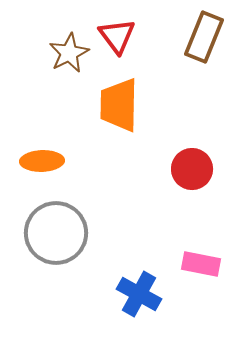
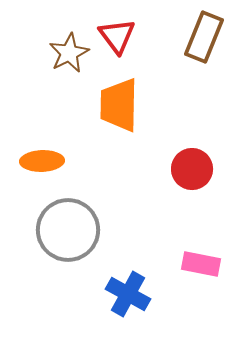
gray circle: moved 12 px right, 3 px up
blue cross: moved 11 px left
